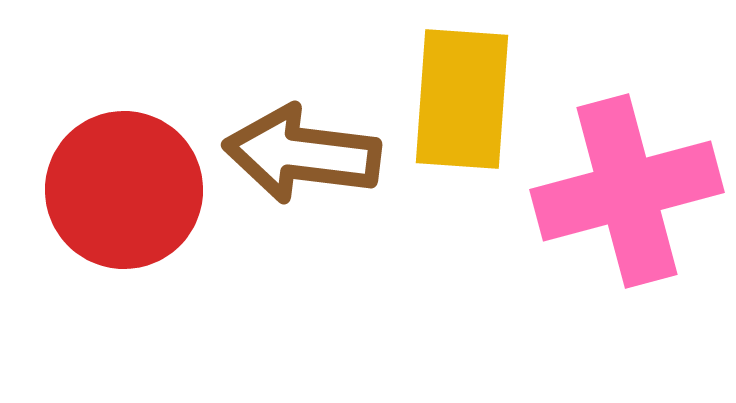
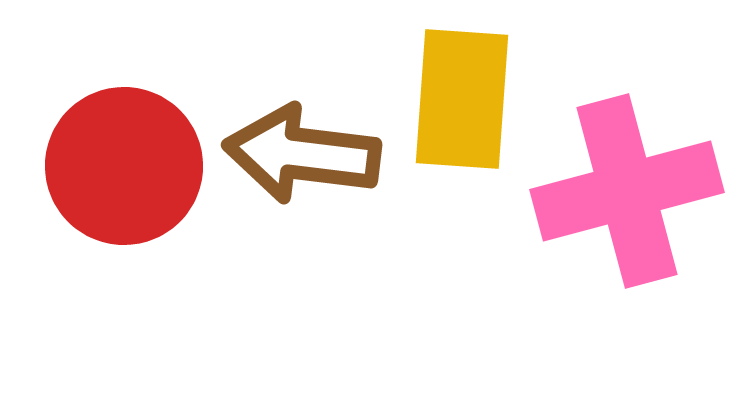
red circle: moved 24 px up
